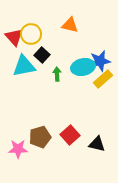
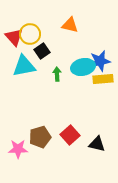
yellow circle: moved 1 px left
black square: moved 4 px up; rotated 14 degrees clockwise
yellow rectangle: rotated 36 degrees clockwise
